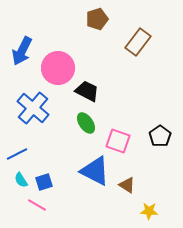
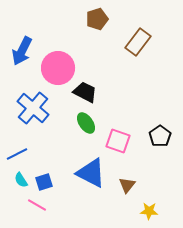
black trapezoid: moved 2 px left, 1 px down
blue triangle: moved 4 px left, 2 px down
brown triangle: rotated 36 degrees clockwise
